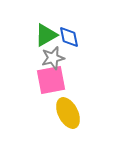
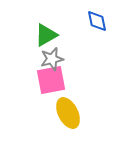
blue diamond: moved 28 px right, 16 px up
gray star: moved 1 px left, 1 px down
